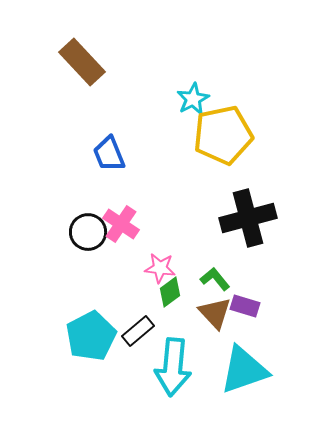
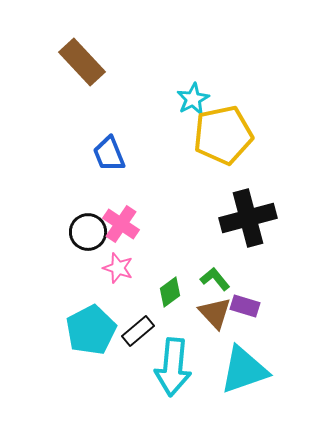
pink star: moved 42 px left; rotated 12 degrees clockwise
cyan pentagon: moved 6 px up
